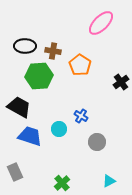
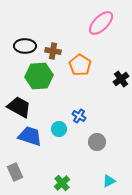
black cross: moved 3 px up
blue cross: moved 2 px left
